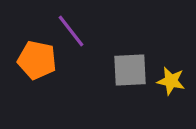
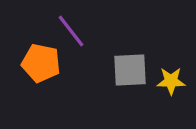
orange pentagon: moved 4 px right, 3 px down
yellow star: rotated 12 degrees counterclockwise
